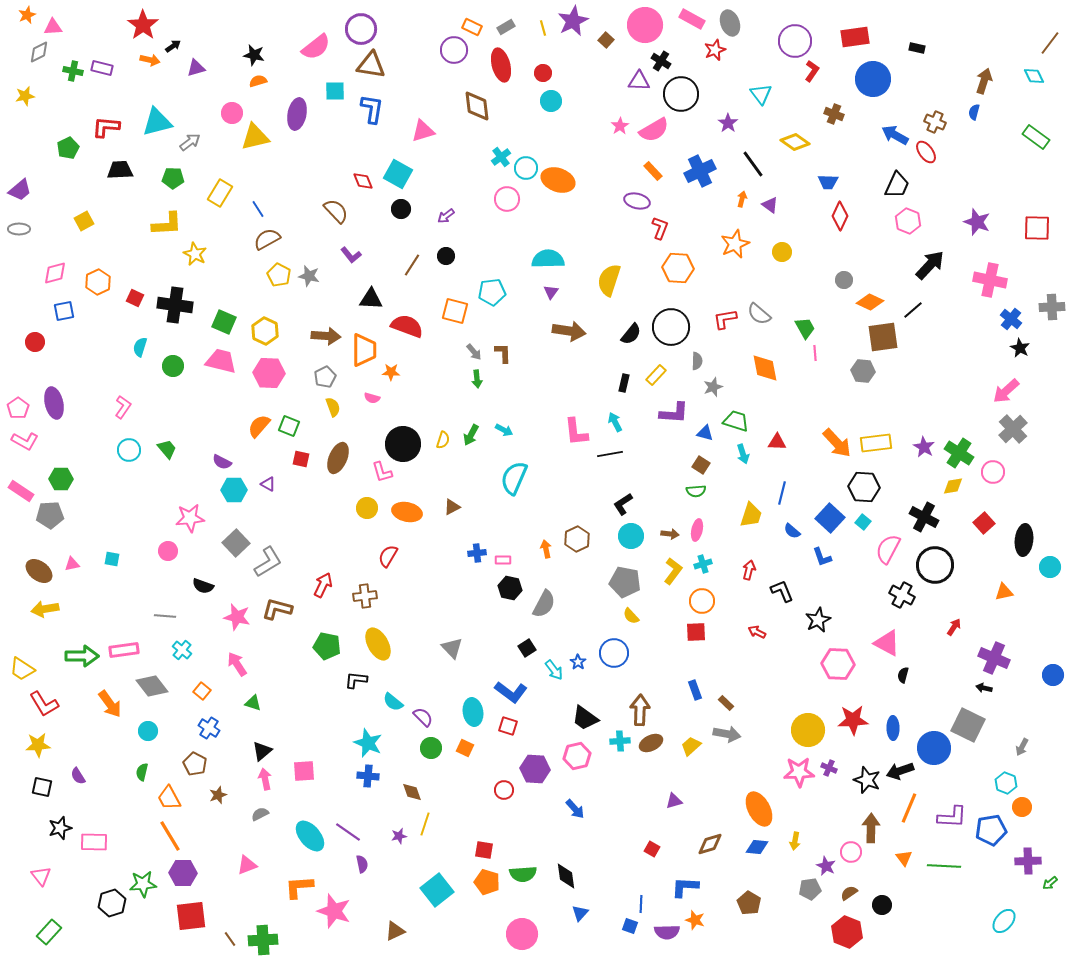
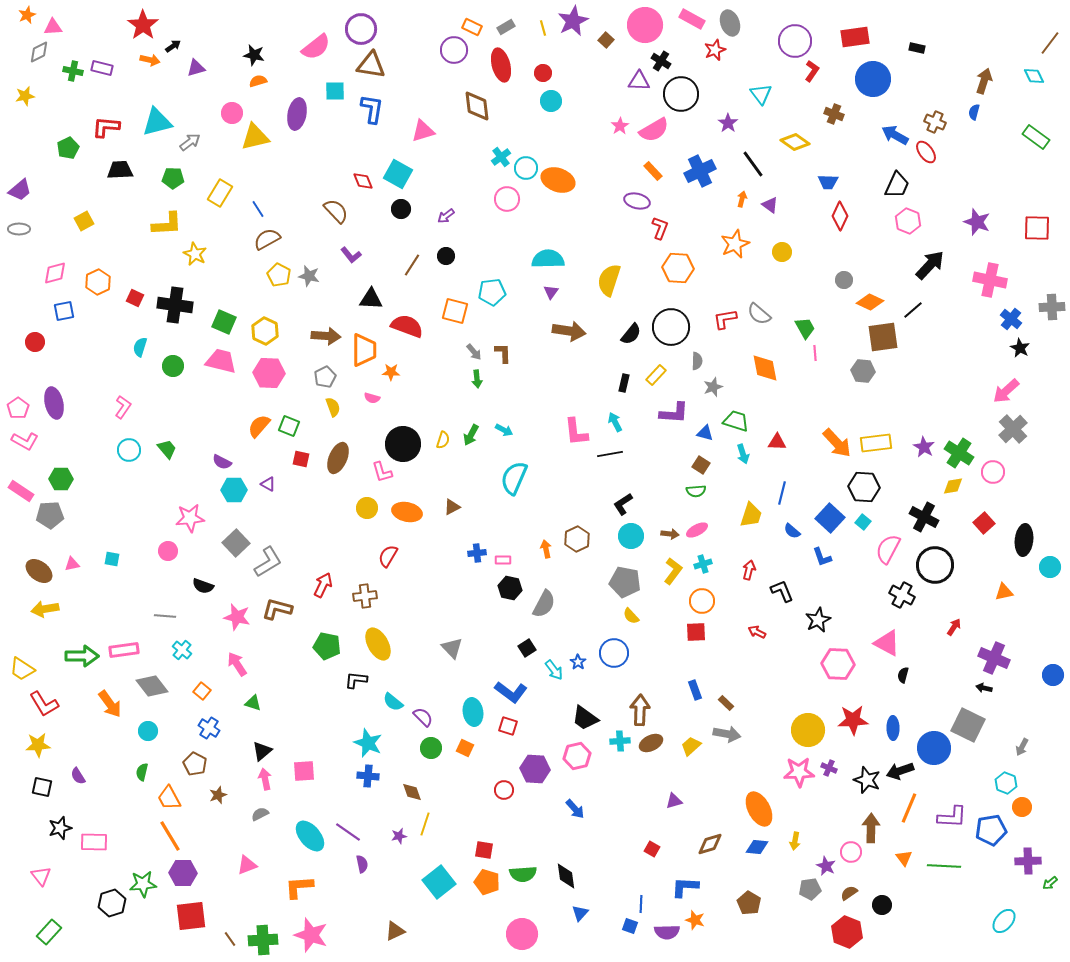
pink ellipse at (697, 530): rotated 50 degrees clockwise
cyan square at (437, 890): moved 2 px right, 8 px up
pink star at (334, 911): moved 23 px left, 24 px down
